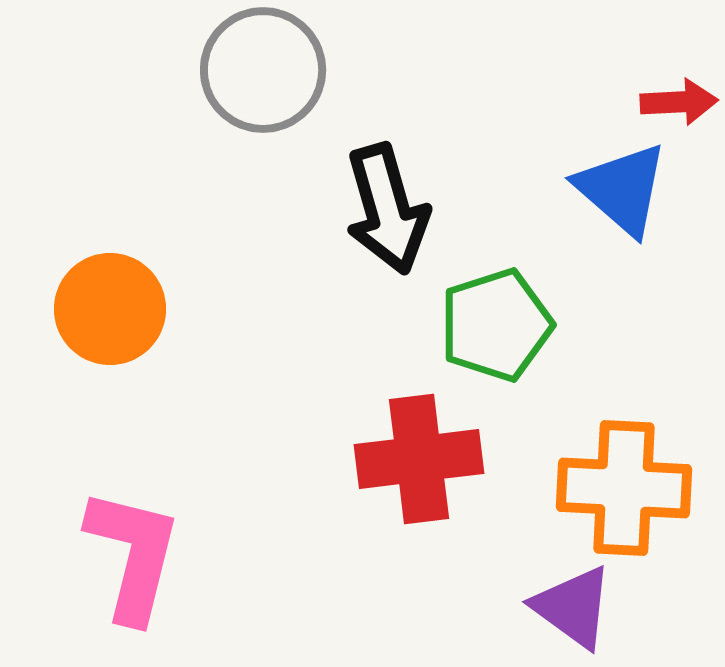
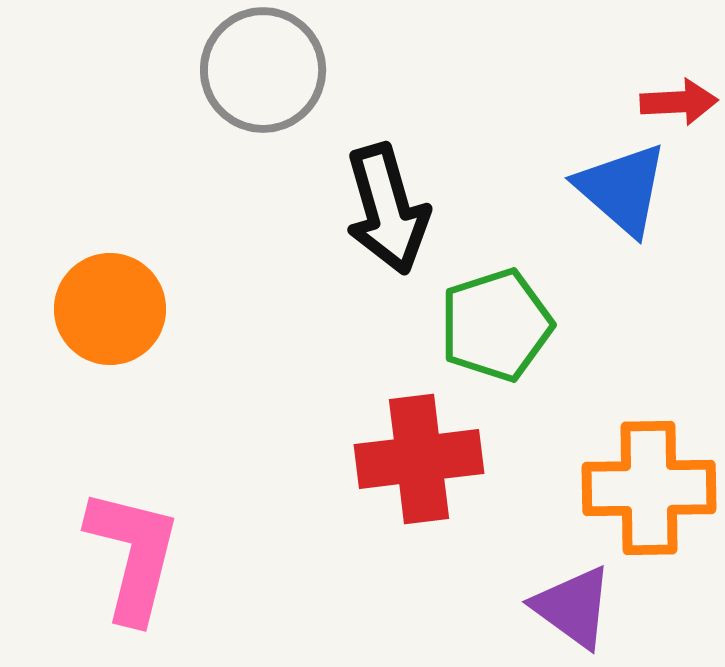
orange cross: moved 25 px right; rotated 4 degrees counterclockwise
